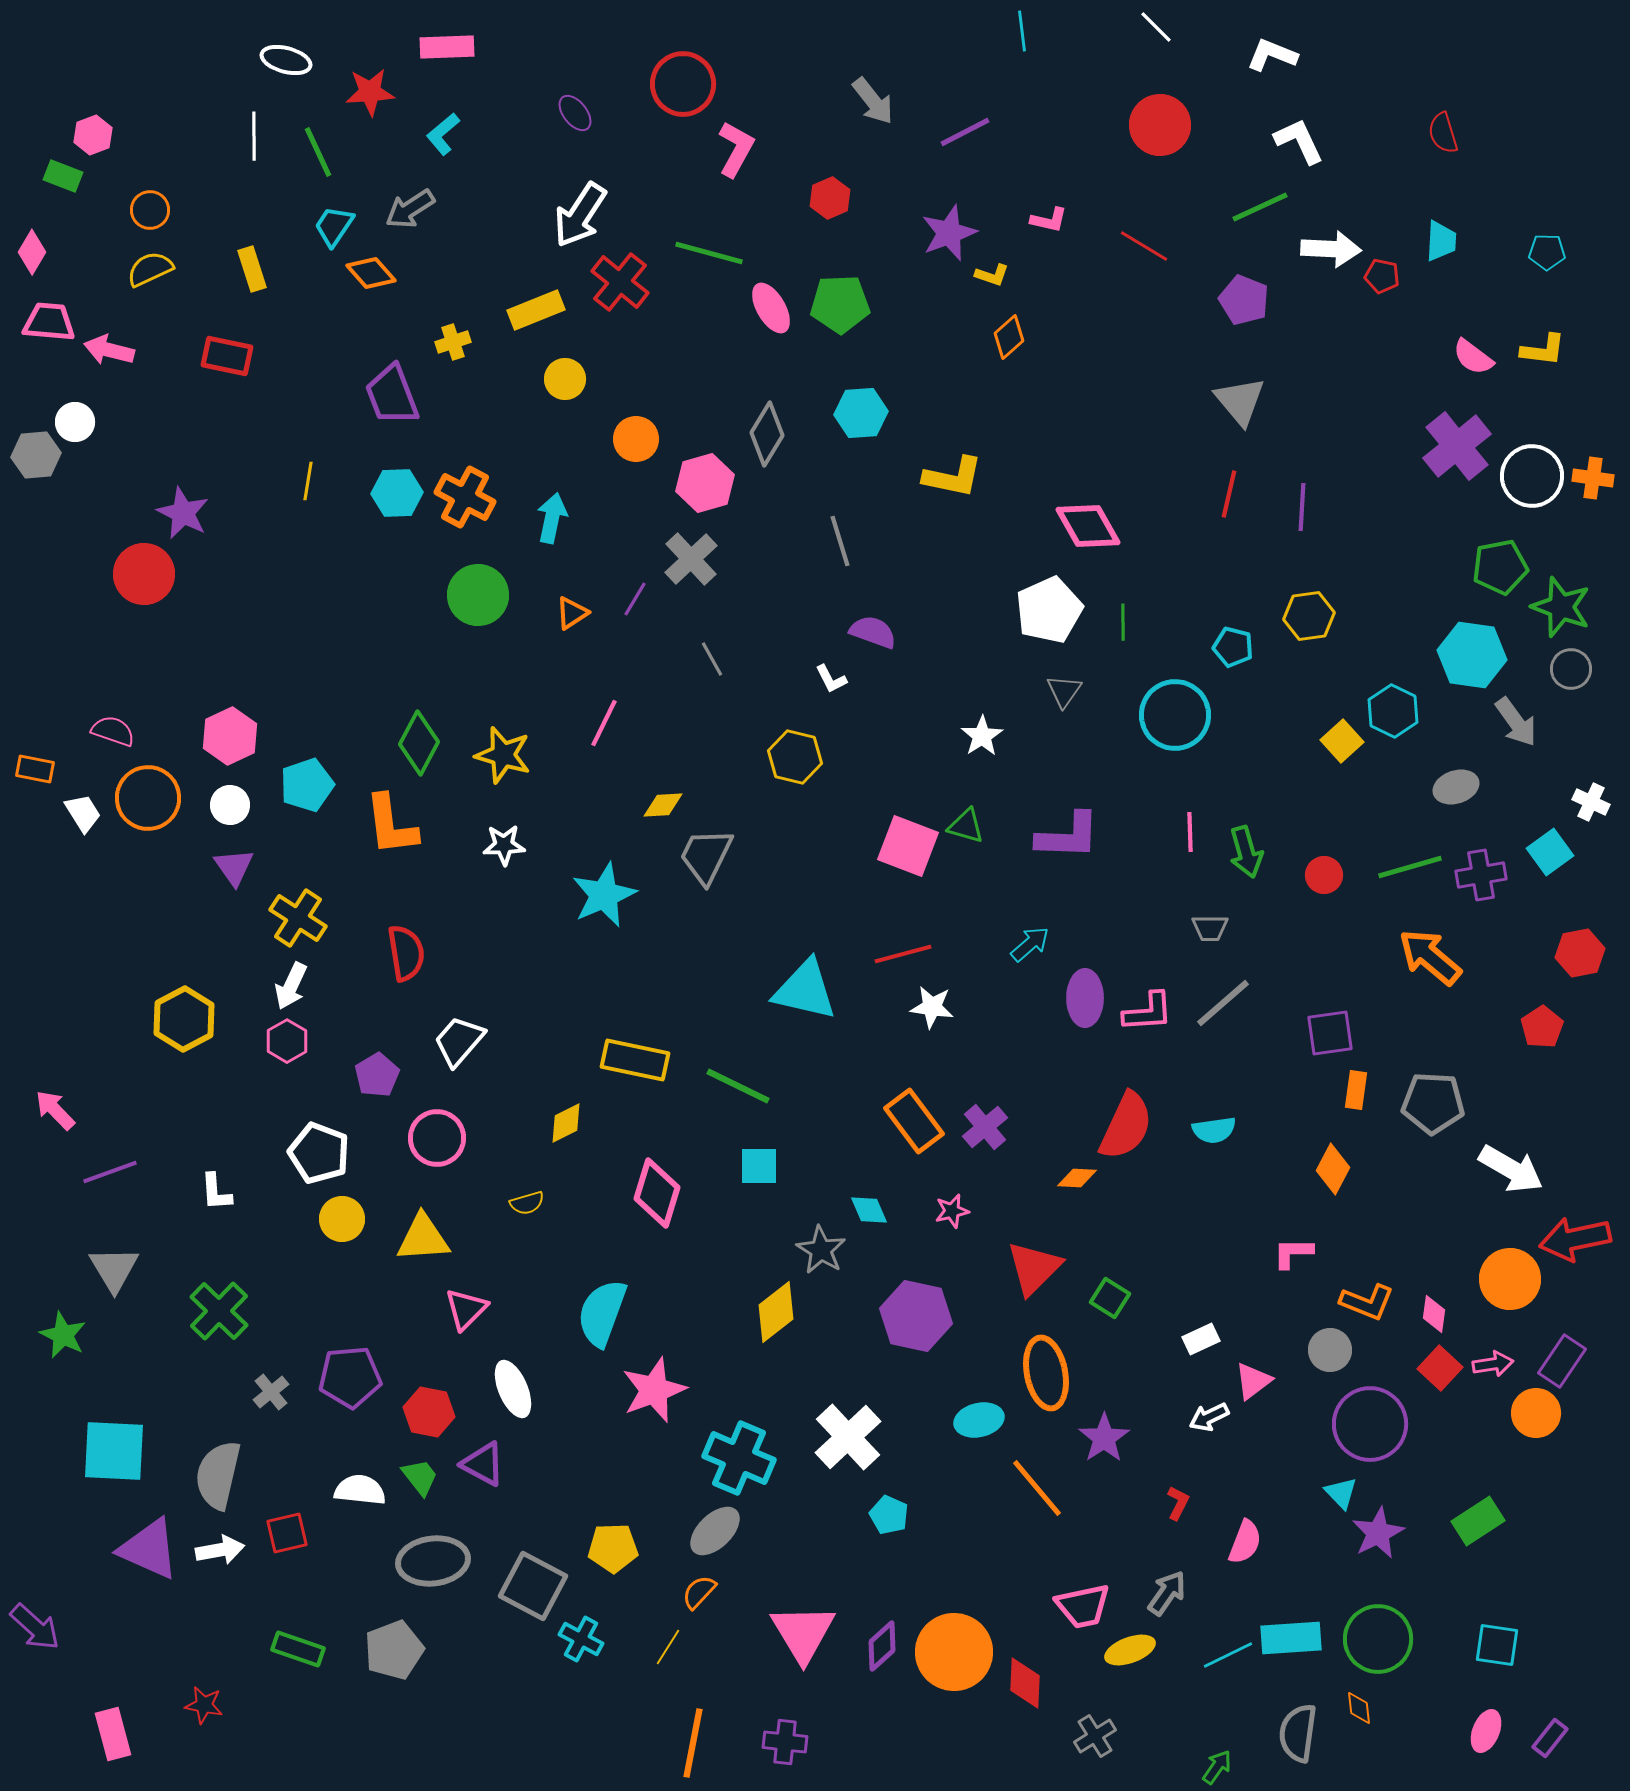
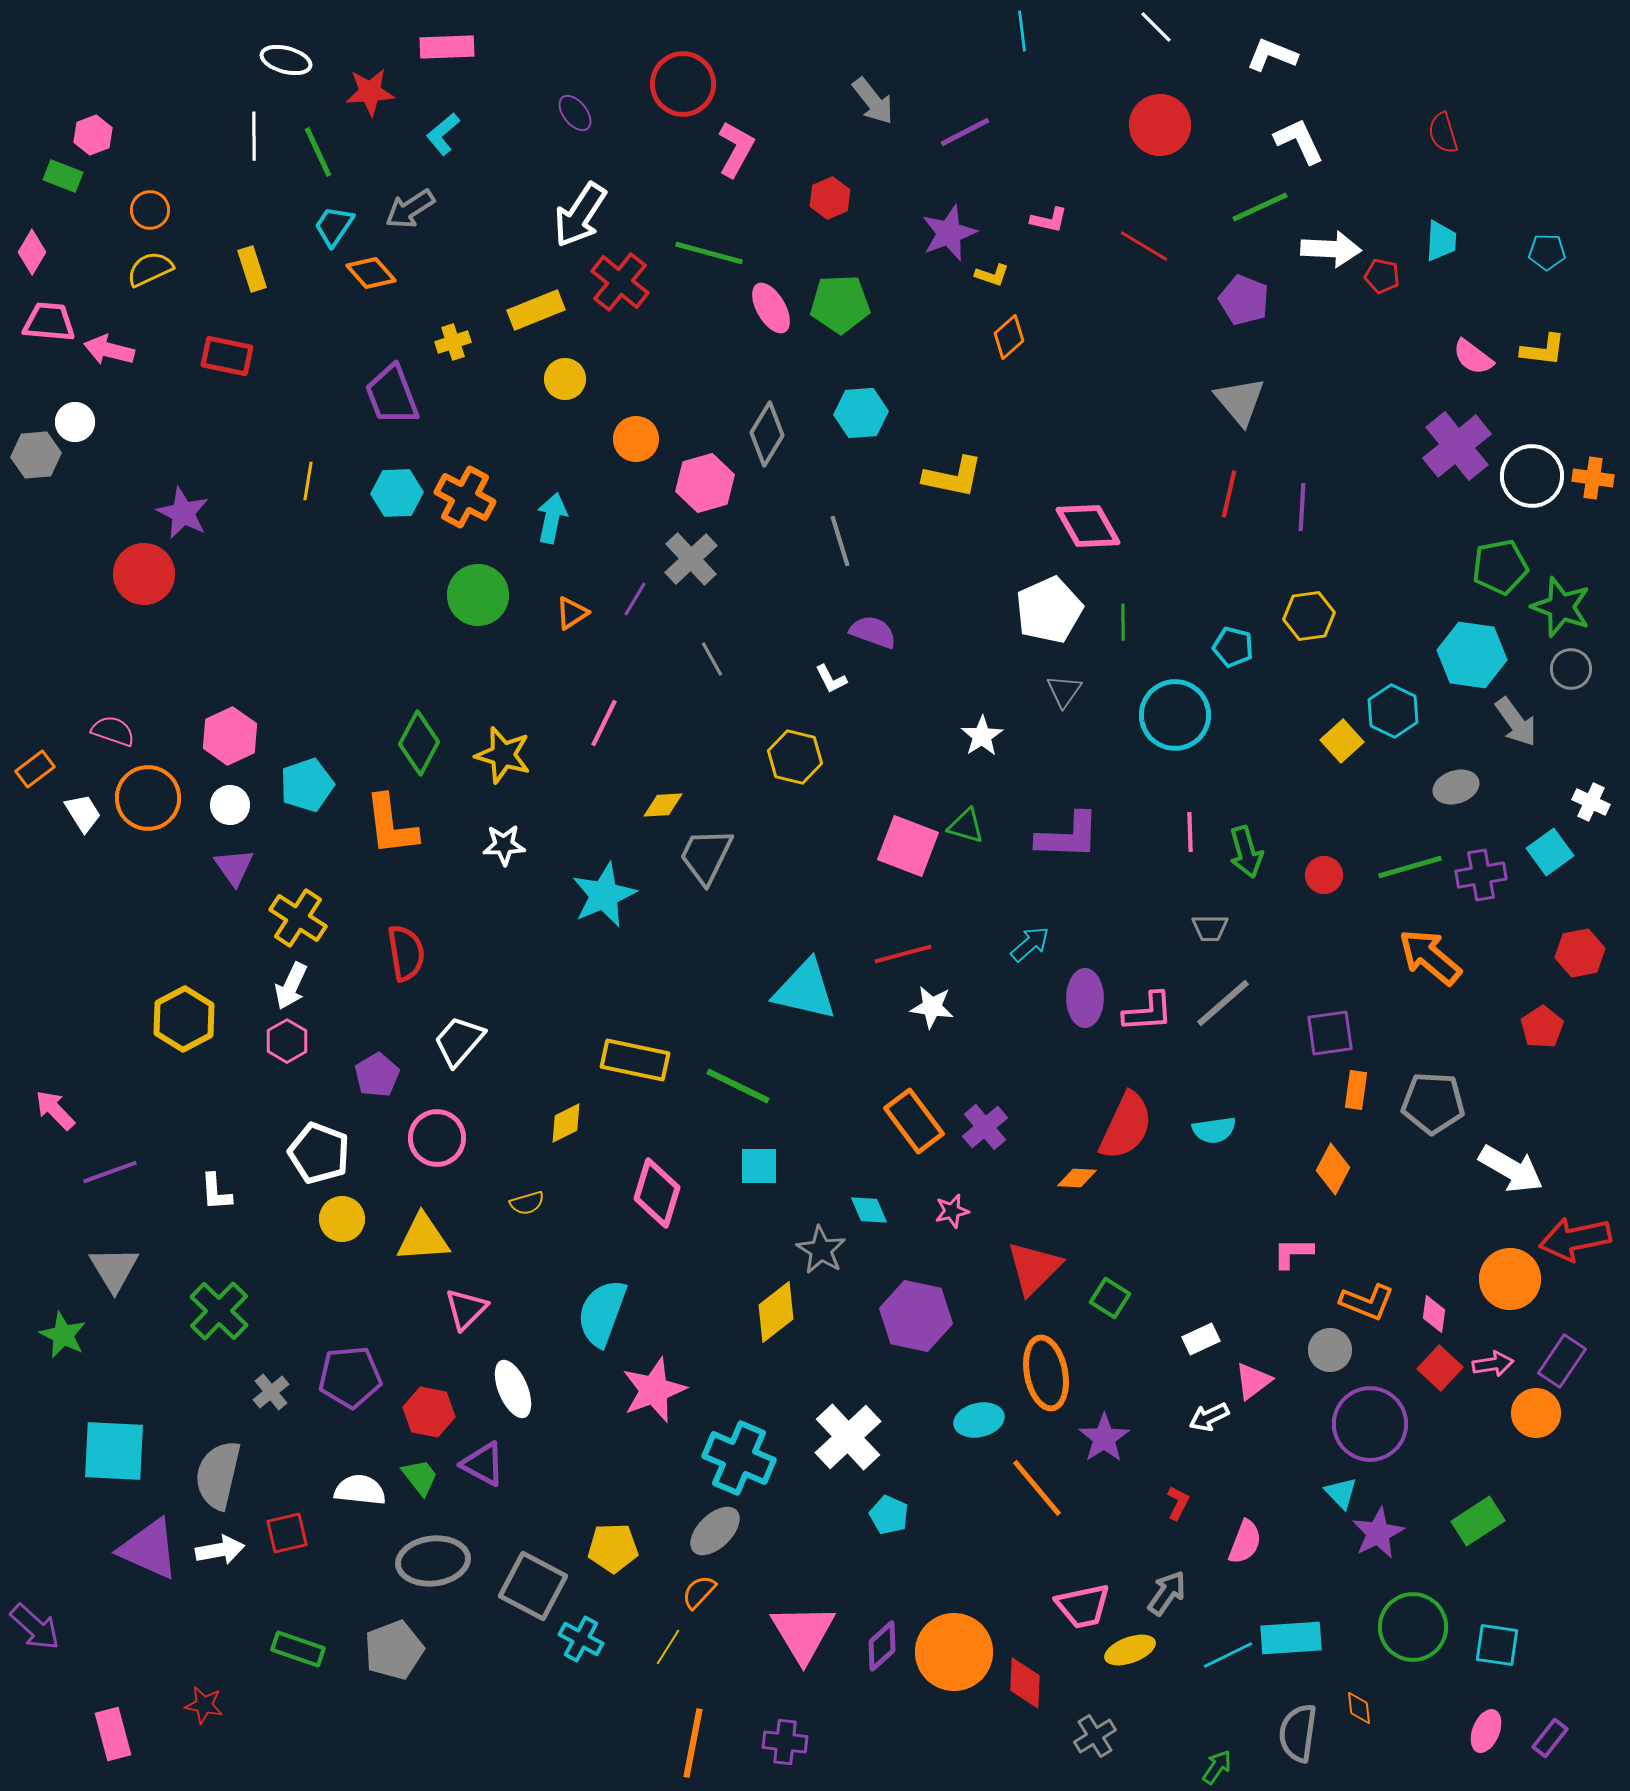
orange rectangle at (35, 769): rotated 48 degrees counterclockwise
green circle at (1378, 1639): moved 35 px right, 12 px up
